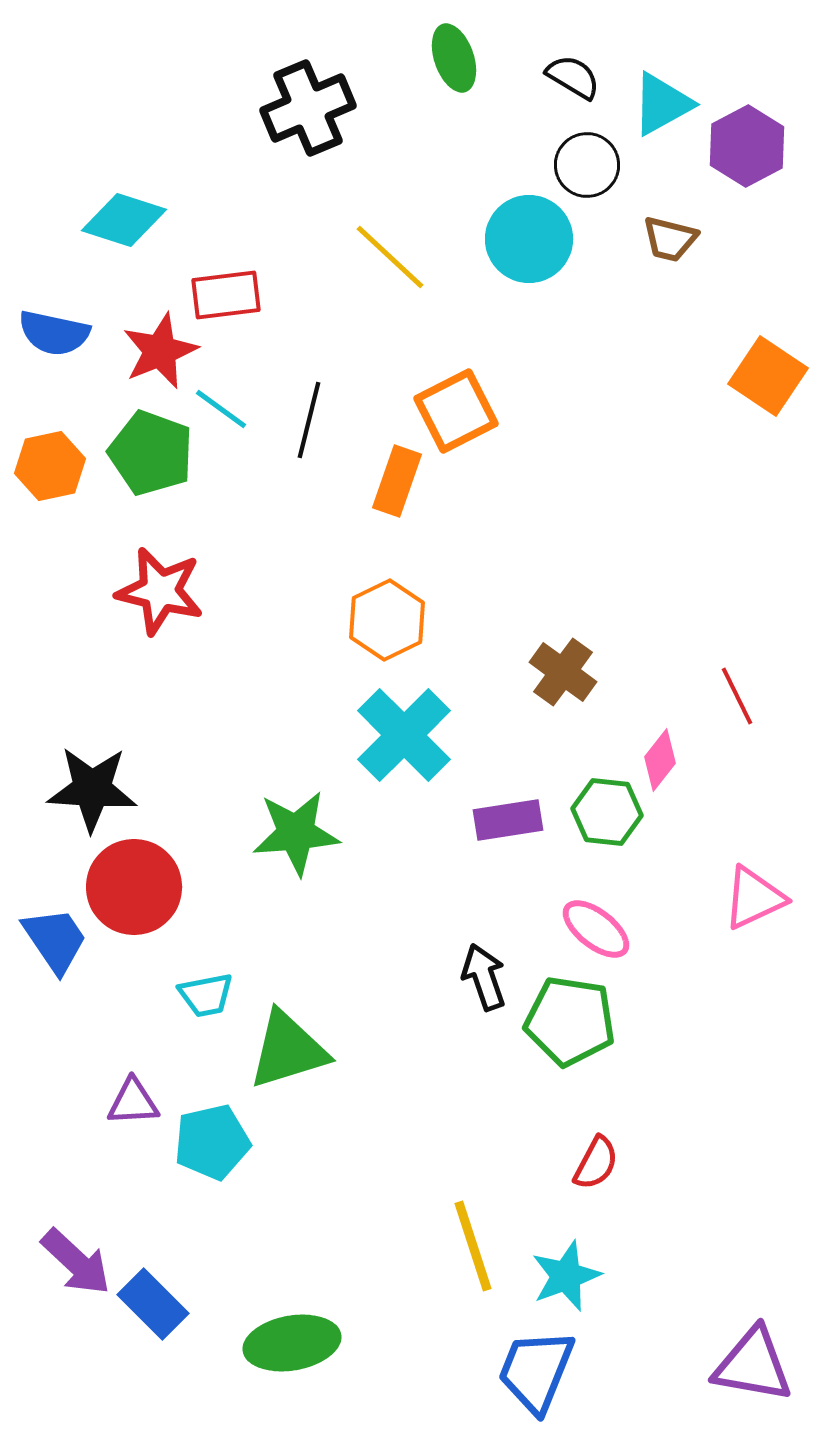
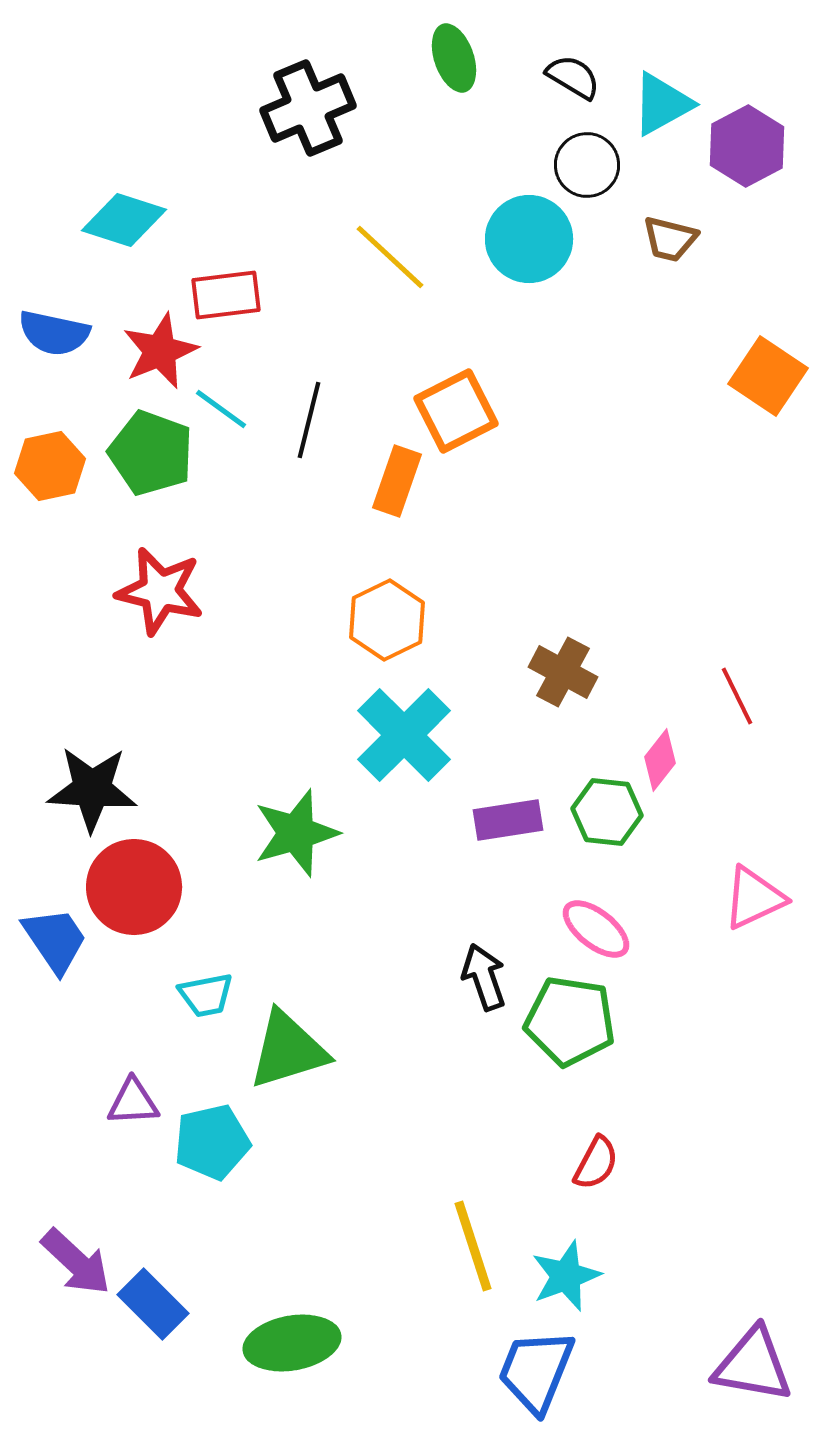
brown cross at (563, 672): rotated 8 degrees counterclockwise
green star at (296, 833): rotated 12 degrees counterclockwise
